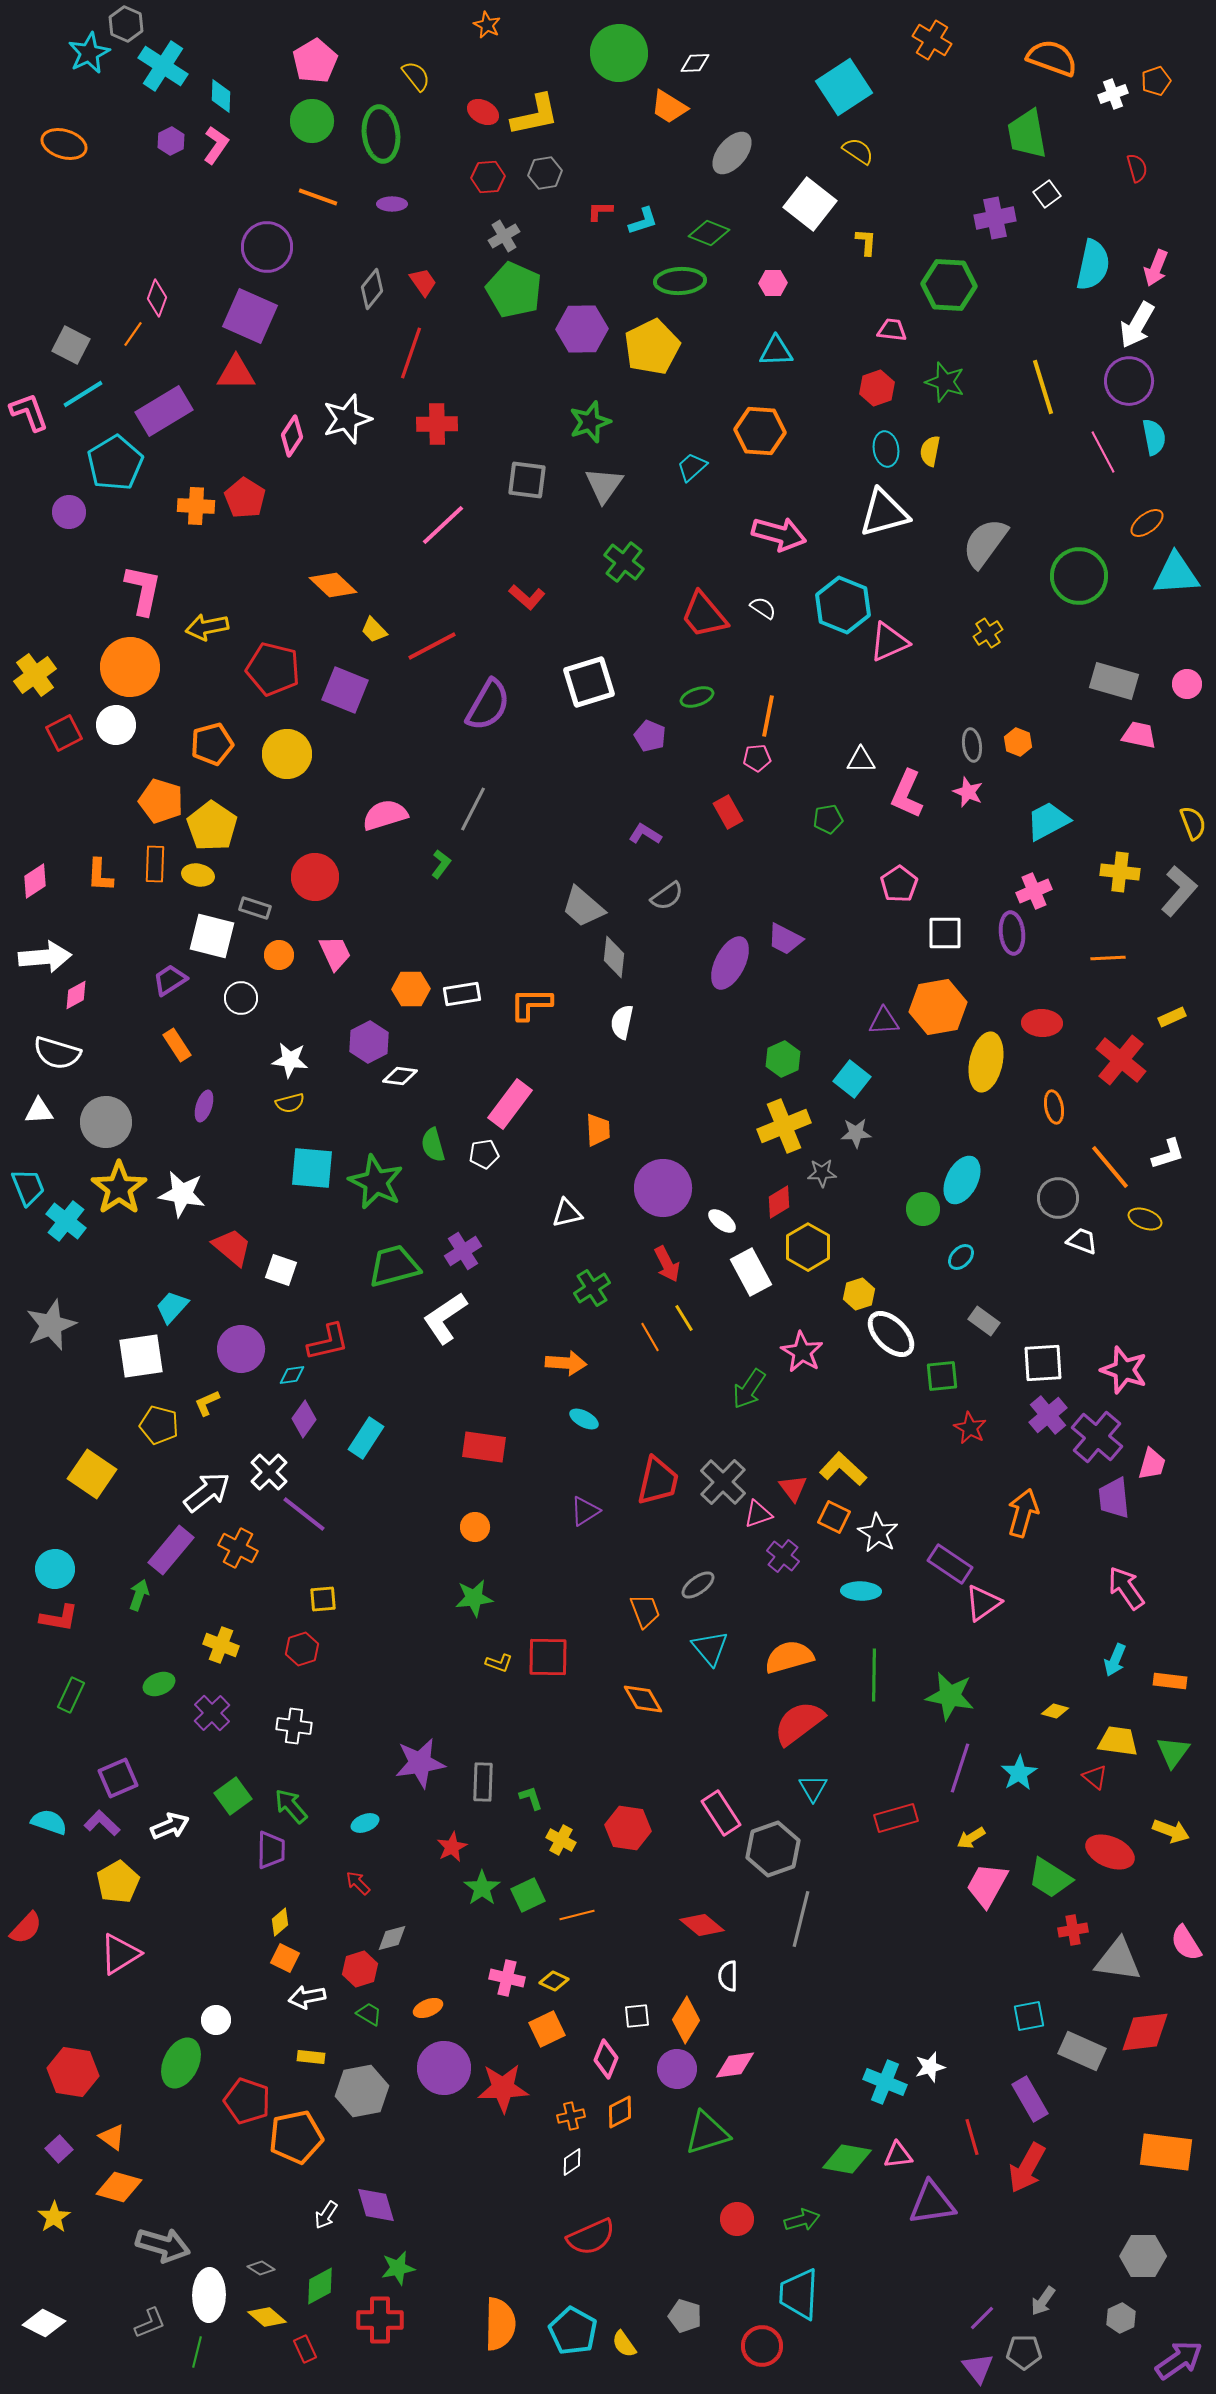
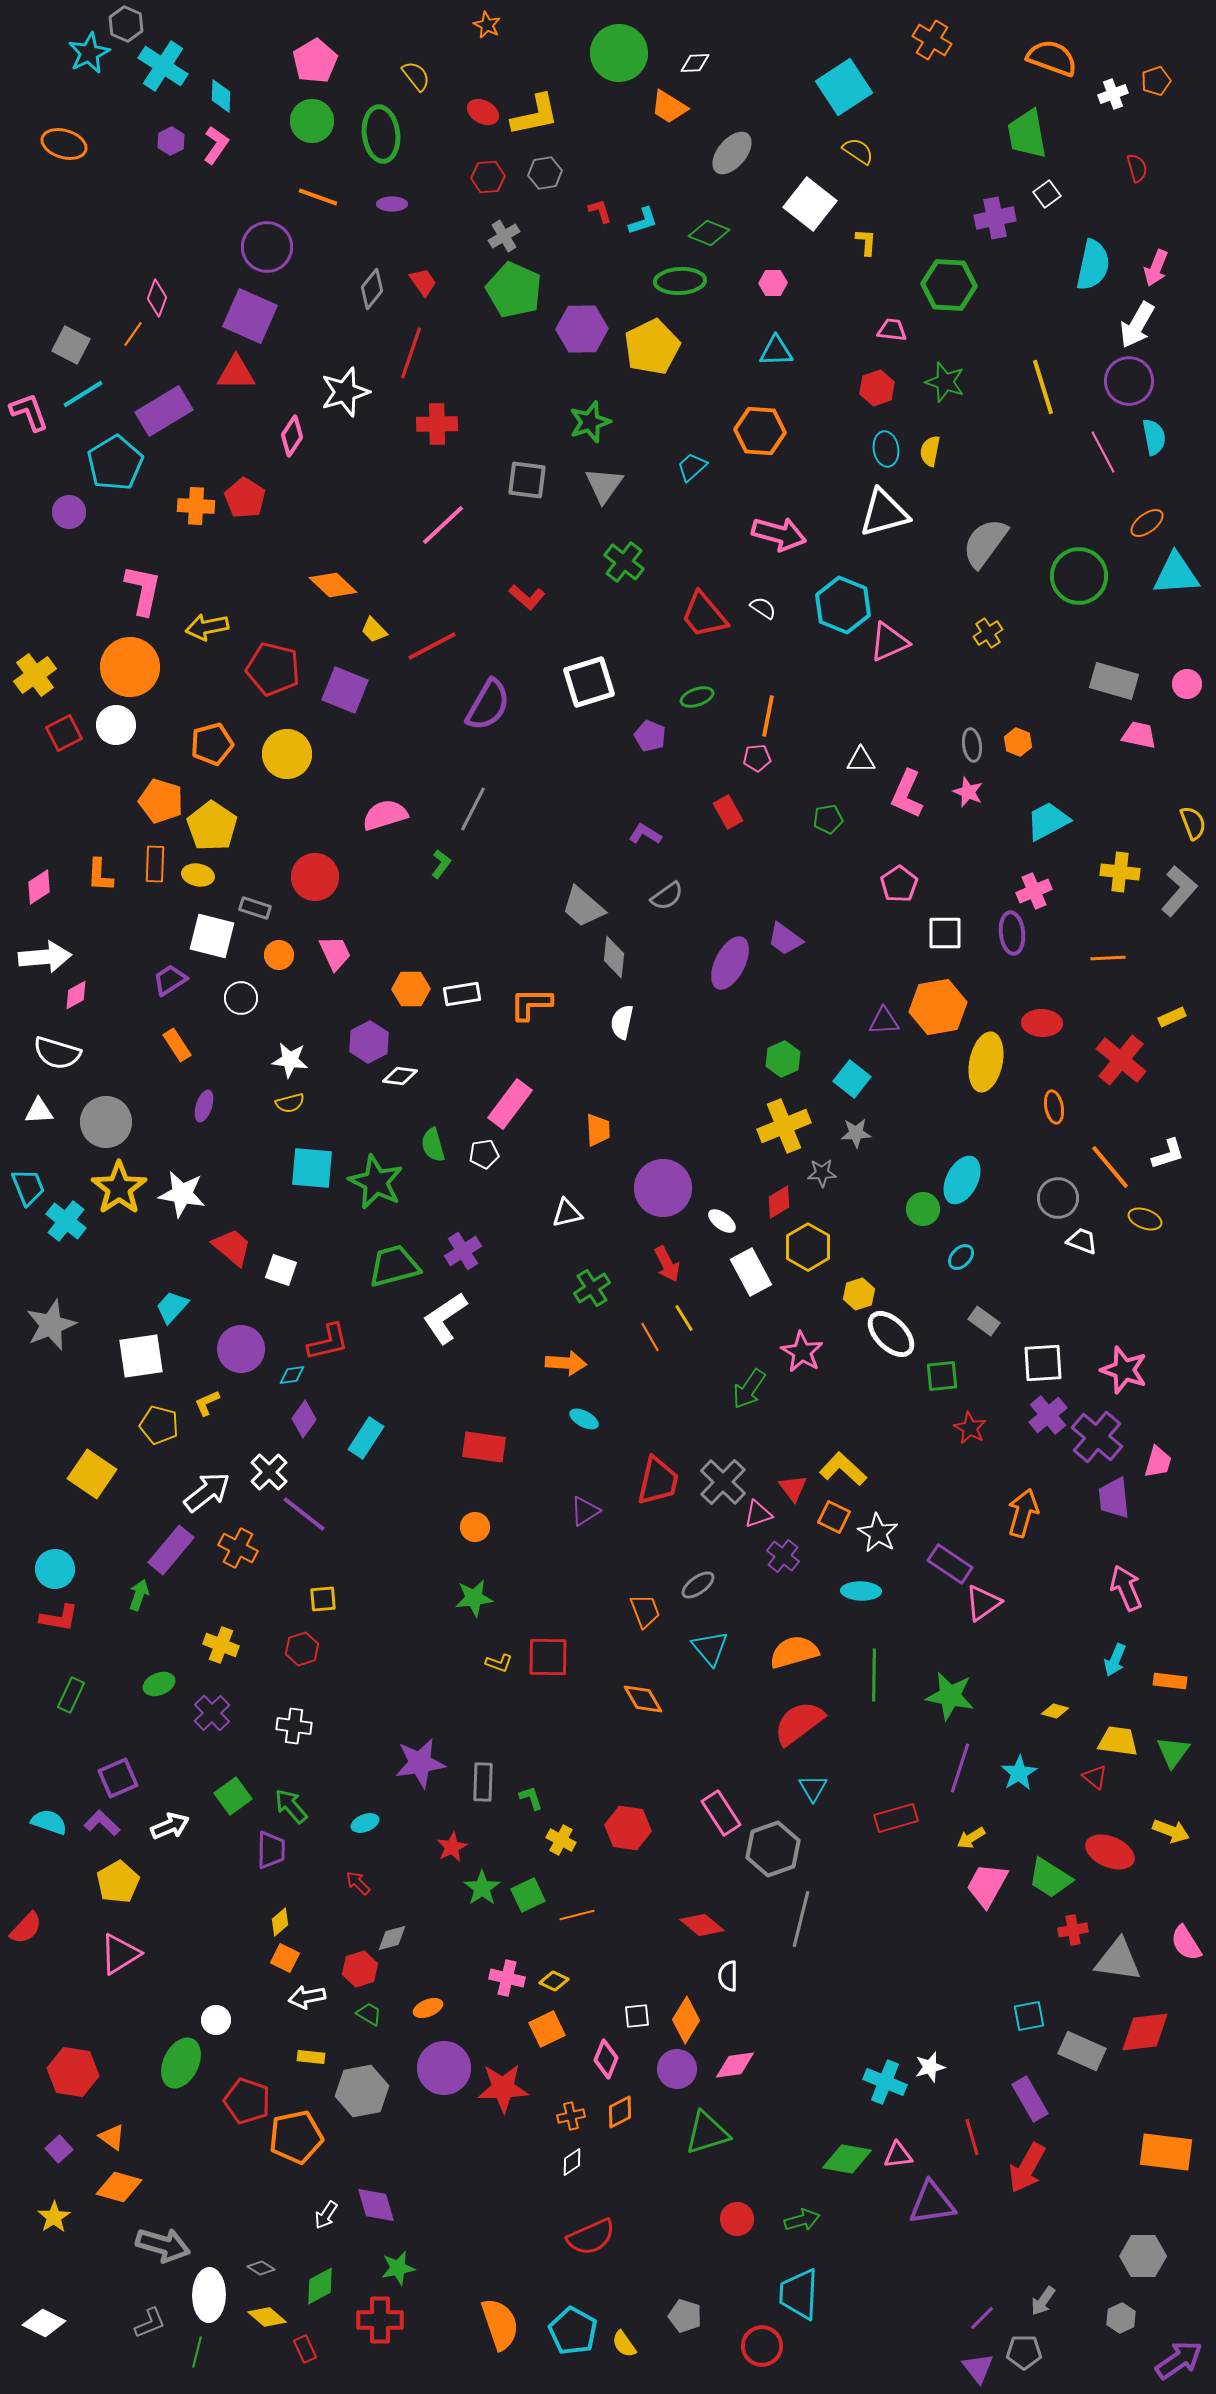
red L-shape at (600, 211): rotated 72 degrees clockwise
white star at (347, 419): moved 2 px left, 27 px up
pink diamond at (35, 881): moved 4 px right, 6 px down
purple trapezoid at (785, 939): rotated 9 degrees clockwise
pink trapezoid at (1152, 1464): moved 6 px right, 2 px up
pink arrow at (1126, 1588): rotated 12 degrees clockwise
orange semicircle at (789, 1657): moved 5 px right, 5 px up
orange semicircle at (500, 2324): rotated 20 degrees counterclockwise
